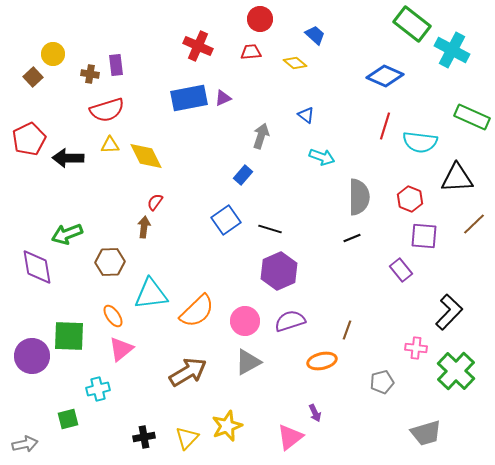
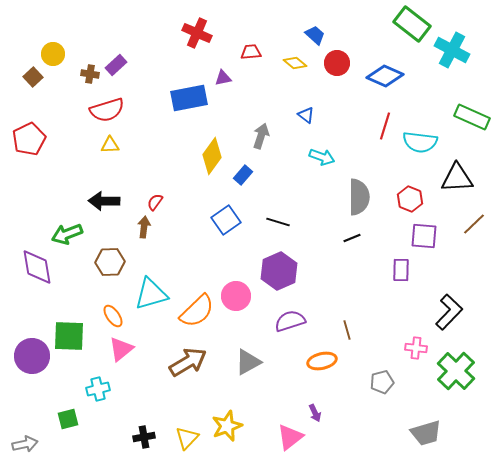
red circle at (260, 19): moved 77 px right, 44 px down
red cross at (198, 46): moved 1 px left, 13 px up
purple rectangle at (116, 65): rotated 55 degrees clockwise
purple triangle at (223, 98): moved 20 px up; rotated 12 degrees clockwise
yellow diamond at (146, 156): moved 66 px right; rotated 63 degrees clockwise
black arrow at (68, 158): moved 36 px right, 43 px down
black line at (270, 229): moved 8 px right, 7 px up
purple rectangle at (401, 270): rotated 40 degrees clockwise
cyan triangle at (151, 294): rotated 9 degrees counterclockwise
pink circle at (245, 321): moved 9 px left, 25 px up
brown line at (347, 330): rotated 36 degrees counterclockwise
brown arrow at (188, 372): moved 10 px up
